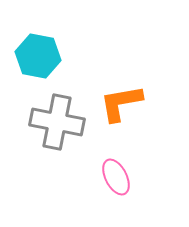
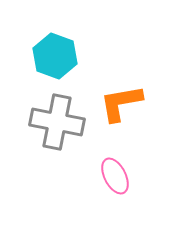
cyan hexagon: moved 17 px right; rotated 9 degrees clockwise
pink ellipse: moved 1 px left, 1 px up
